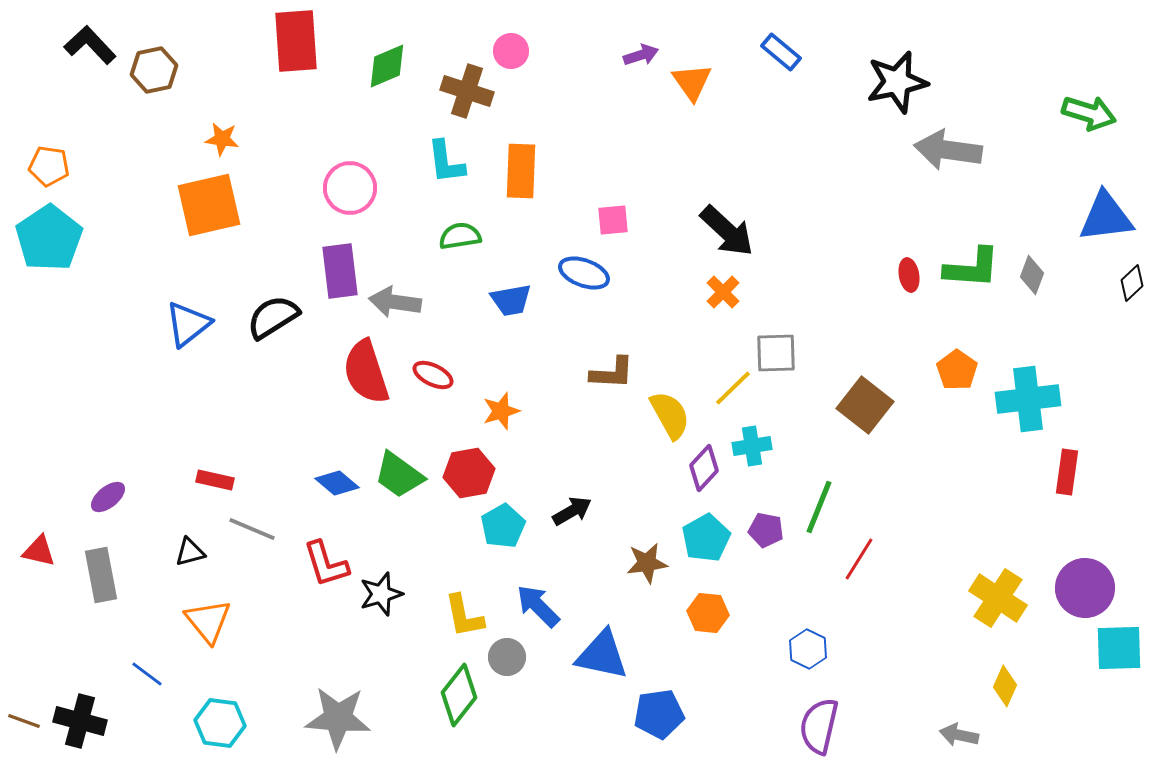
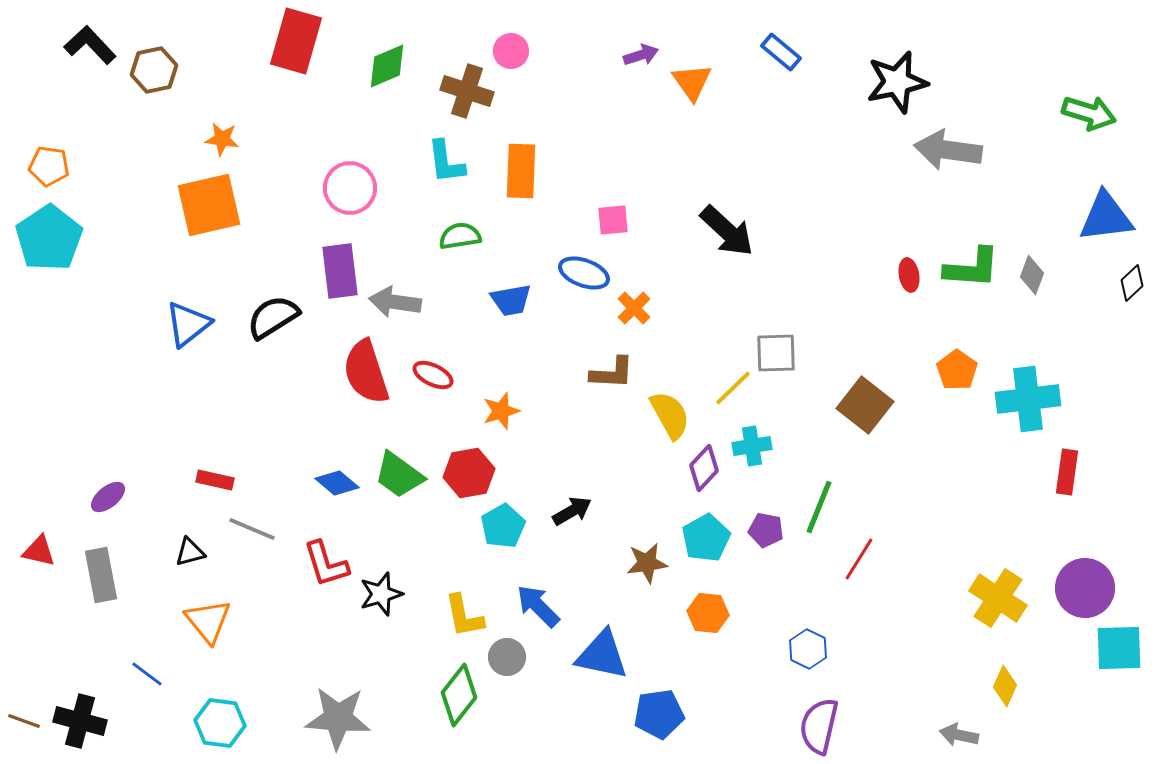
red rectangle at (296, 41): rotated 20 degrees clockwise
orange cross at (723, 292): moved 89 px left, 16 px down
